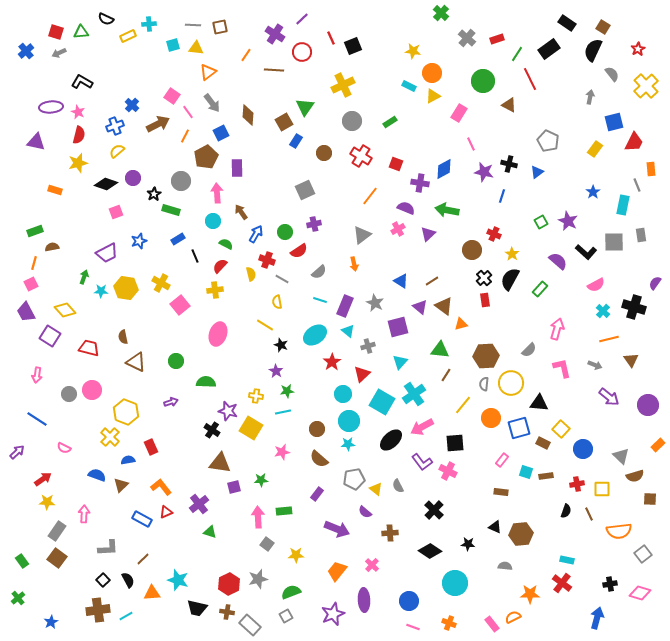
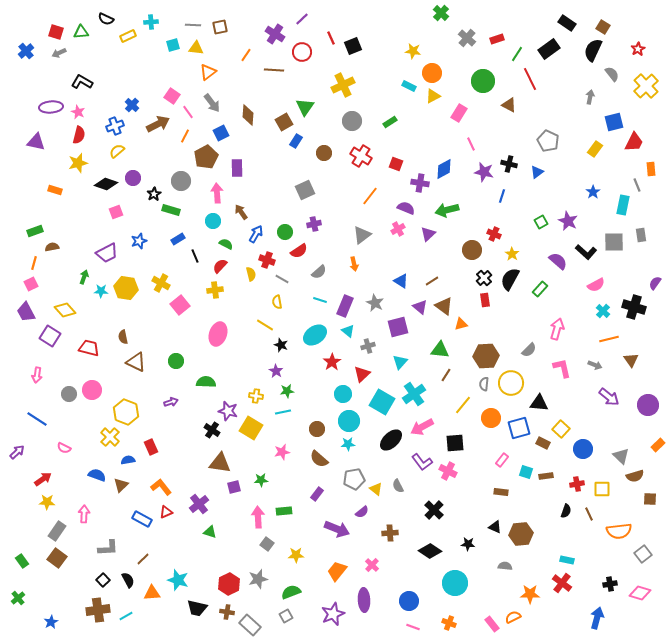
cyan cross at (149, 24): moved 2 px right, 2 px up
green arrow at (447, 210): rotated 25 degrees counterclockwise
purple semicircle at (365, 512): moved 3 px left; rotated 80 degrees counterclockwise
